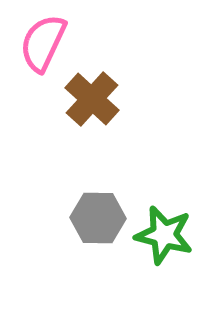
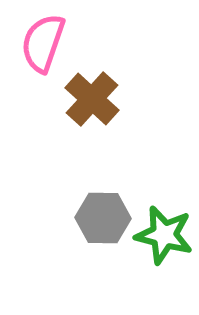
pink semicircle: rotated 6 degrees counterclockwise
gray hexagon: moved 5 px right
